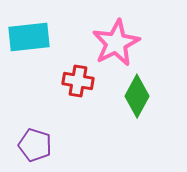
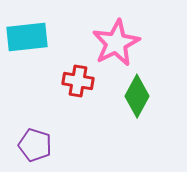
cyan rectangle: moved 2 px left
